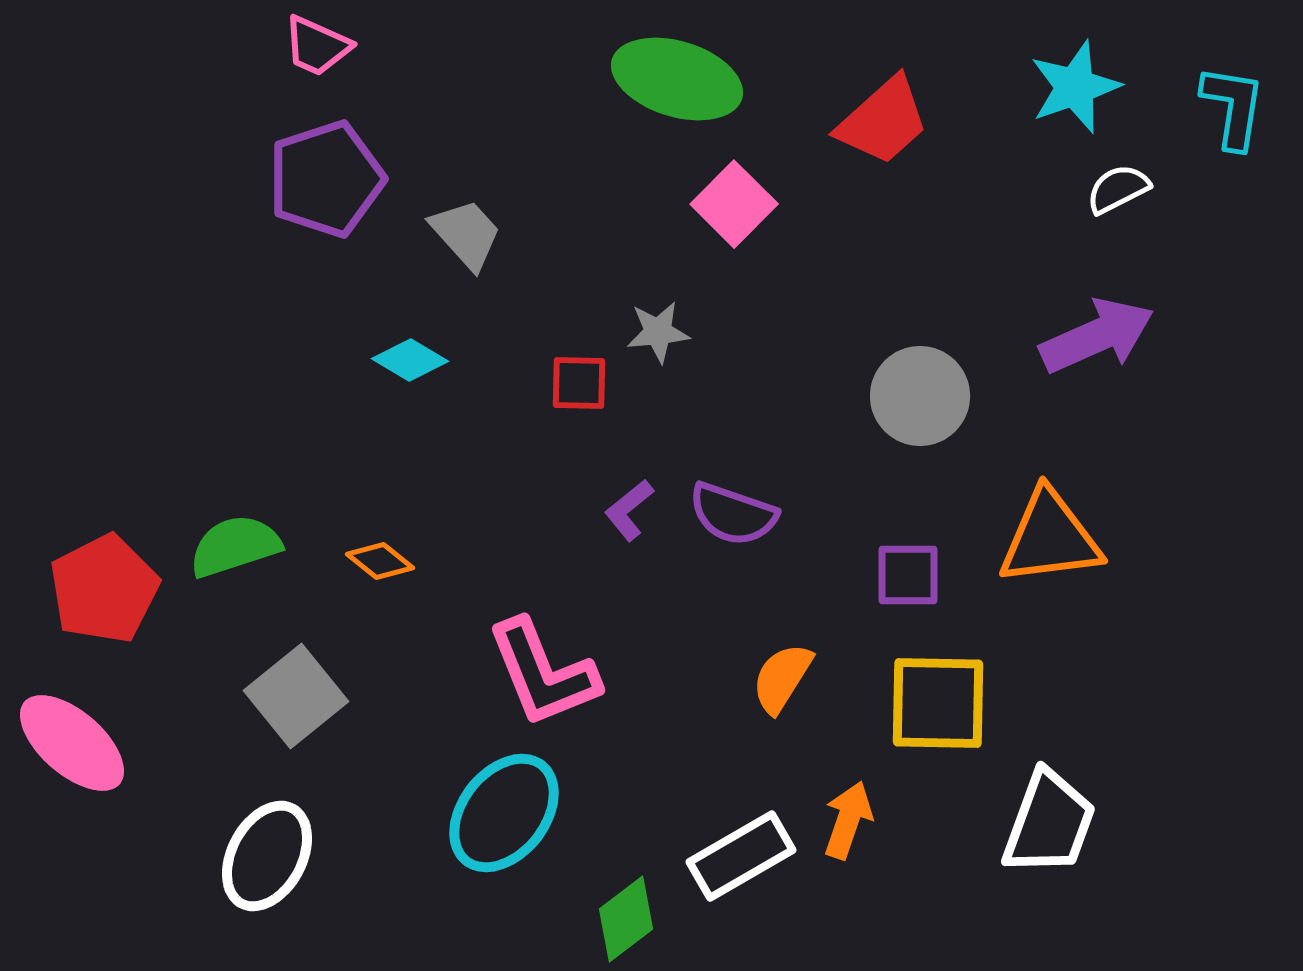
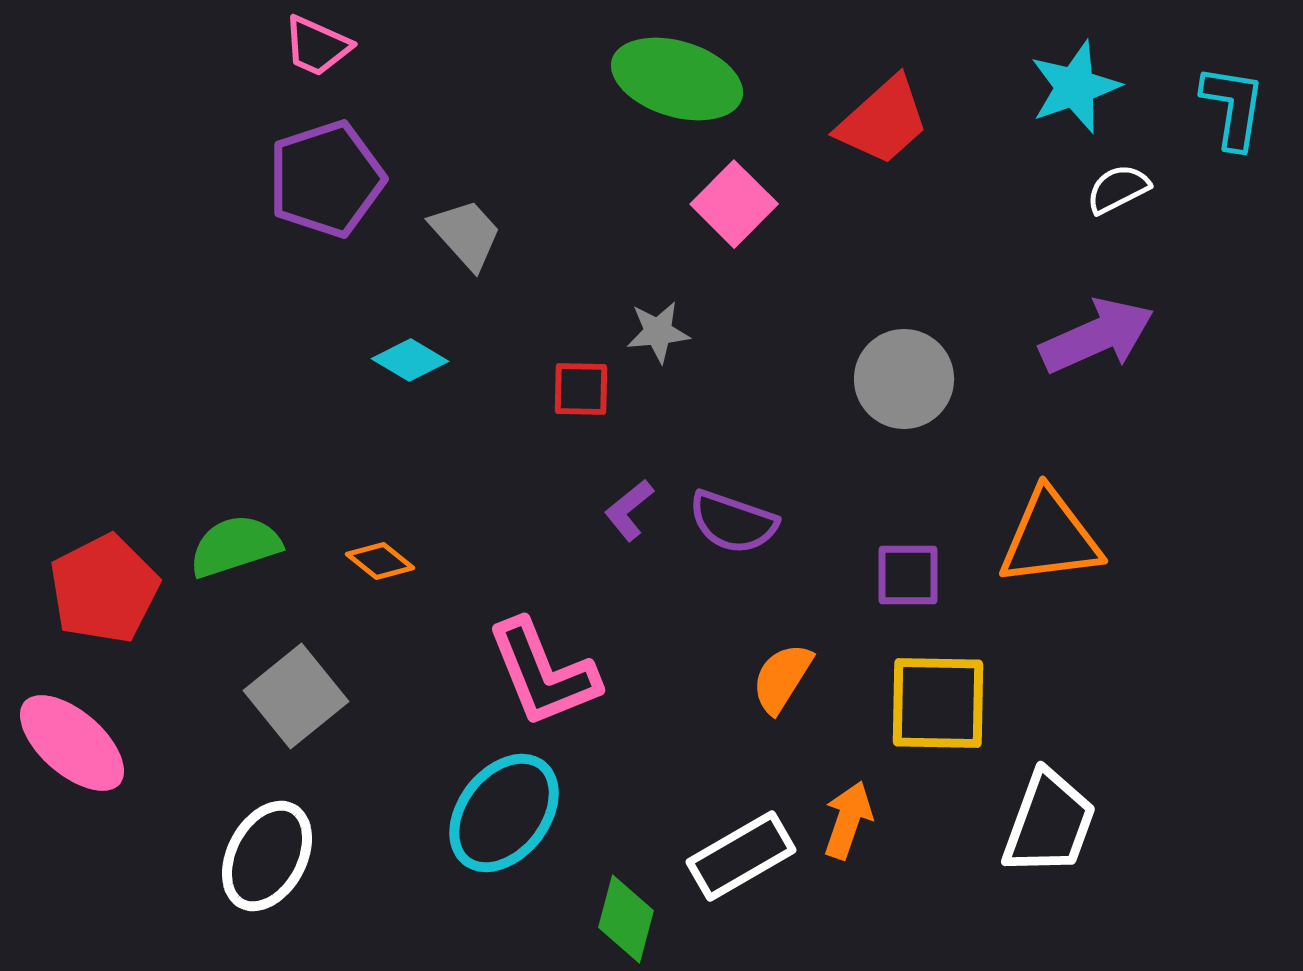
red square: moved 2 px right, 6 px down
gray circle: moved 16 px left, 17 px up
purple semicircle: moved 8 px down
green diamond: rotated 38 degrees counterclockwise
